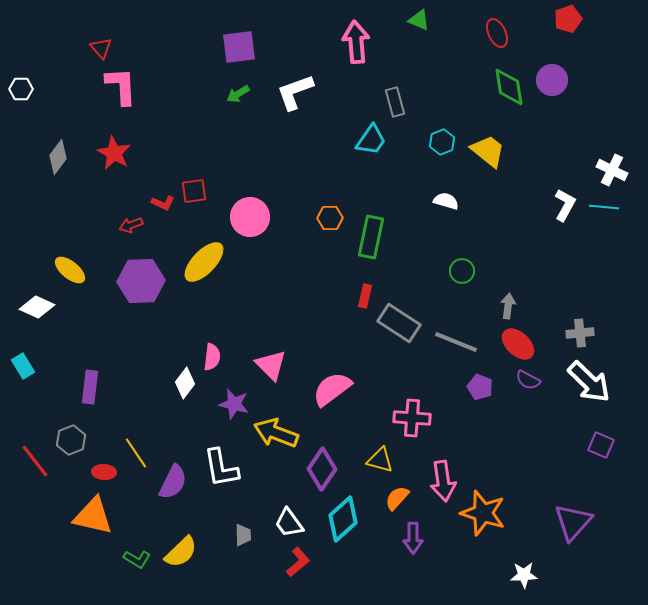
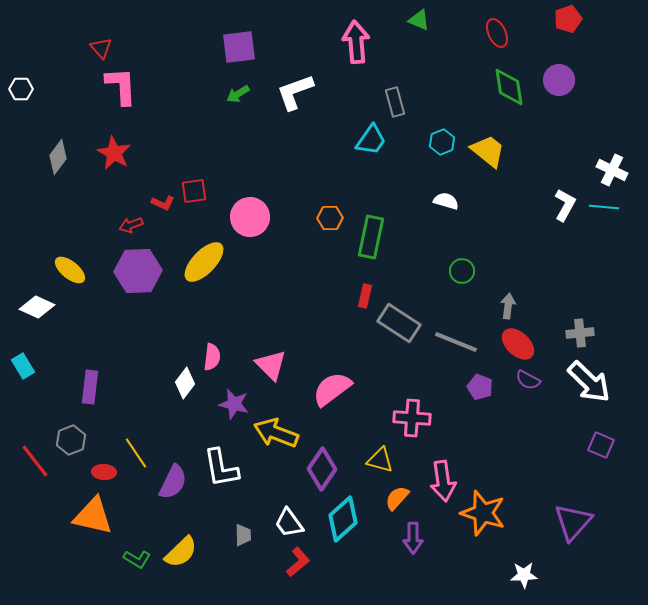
purple circle at (552, 80): moved 7 px right
purple hexagon at (141, 281): moved 3 px left, 10 px up
